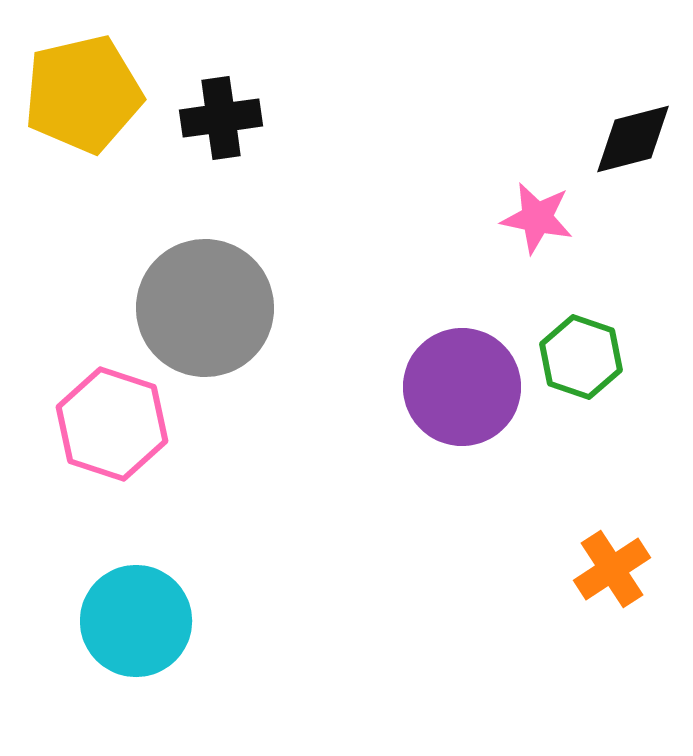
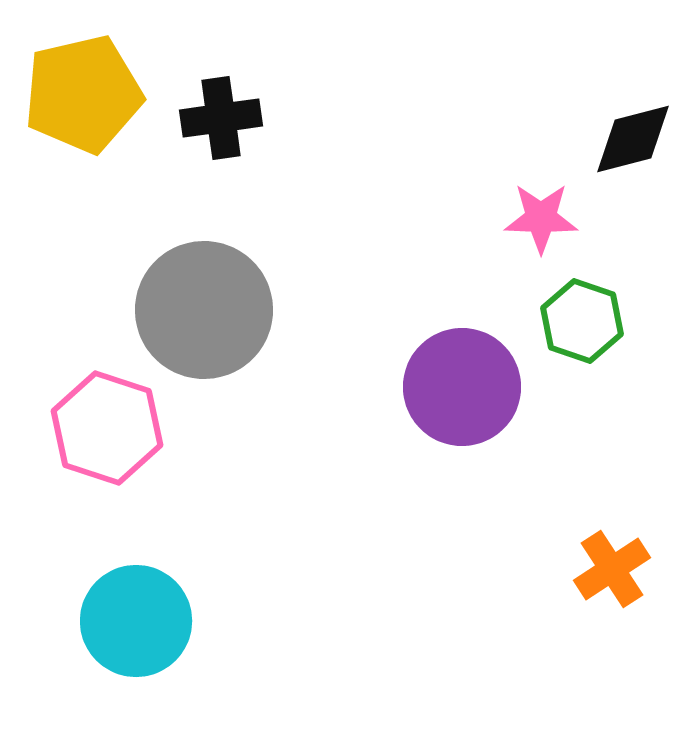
pink star: moved 4 px right; rotated 10 degrees counterclockwise
gray circle: moved 1 px left, 2 px down
green hexagon: moved 1 px right, 36 px up
pink hexagon: moved 5 px left, 4 px down
